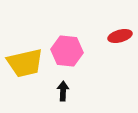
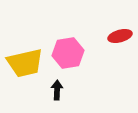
pink hexagon: moved 1 px right, 2 px down; rotated 16 degrees counterclockwise
black arrow: moved 6 px left, 1 px up
